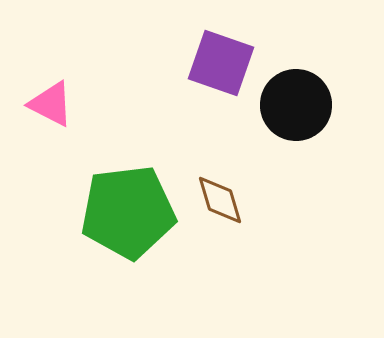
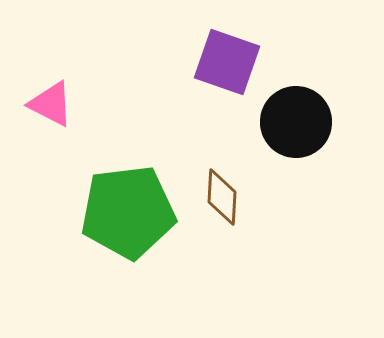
purple square: moved 6 px right, 1 px up
black circle: moved 17 px down
brown diamond: moved 2 px right, 3 px up; rotated 20 degrees clockwise
